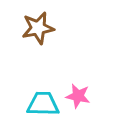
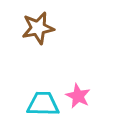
pink star: rotated 15 degrees clockwise
